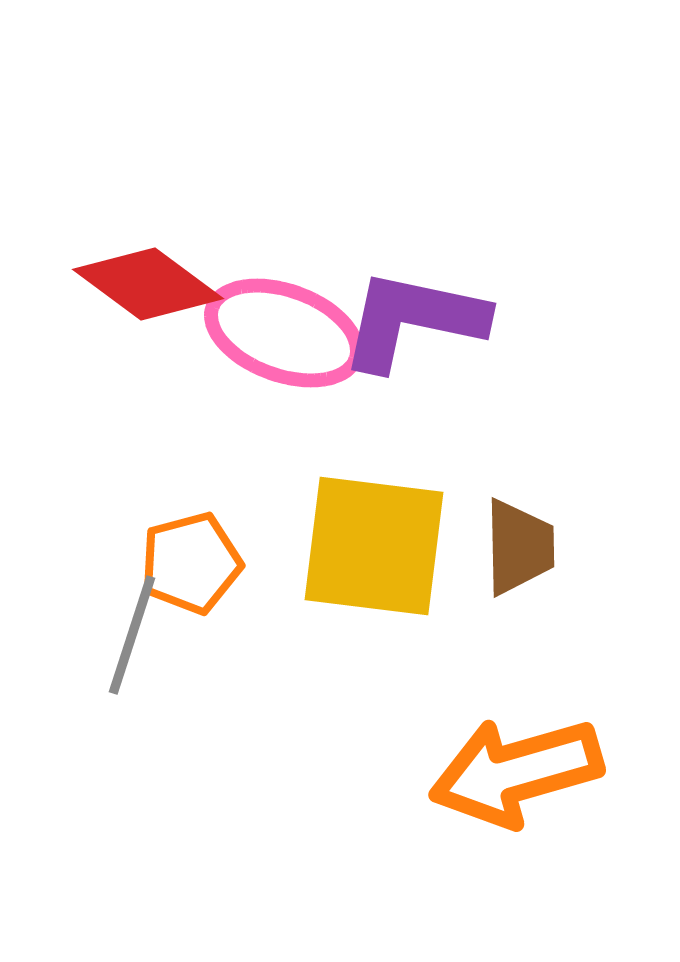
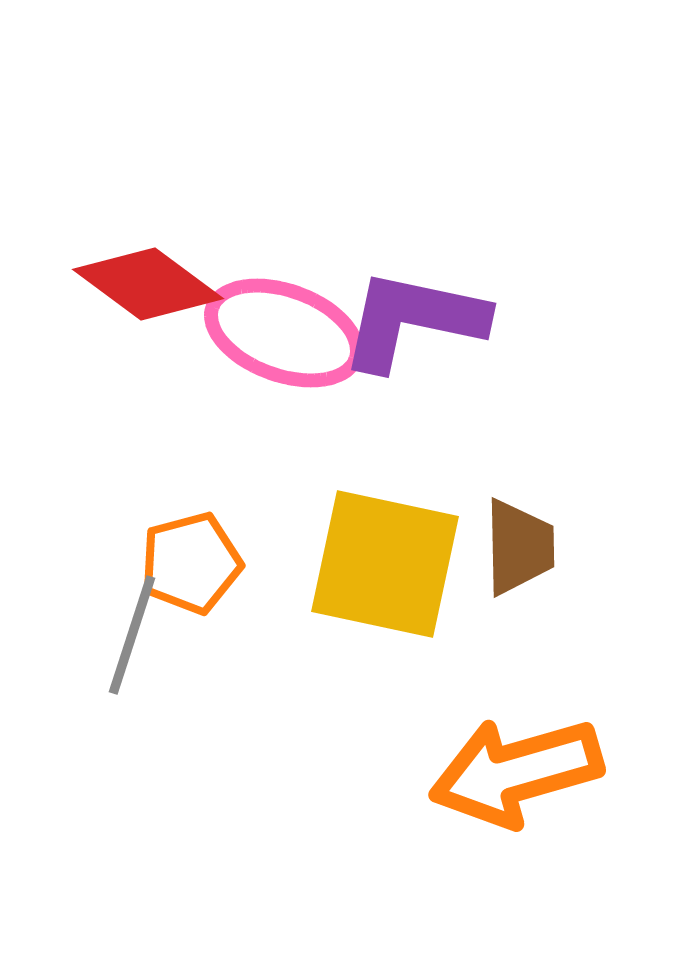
yellow square: moved 11 px right, 18 px down; rotated 5 degrees clockwise
